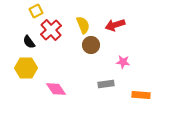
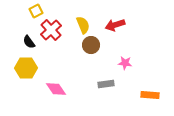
pink star: moved 2 px right, 1 px down
orange rectangle: moved 9 px right
